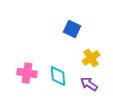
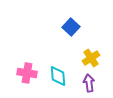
blue square: moved 1 px left, 2 px up; rotated 18 degrees clockwise
purple arrow: moved 1 px up; rotated 48 degrees clockwise
